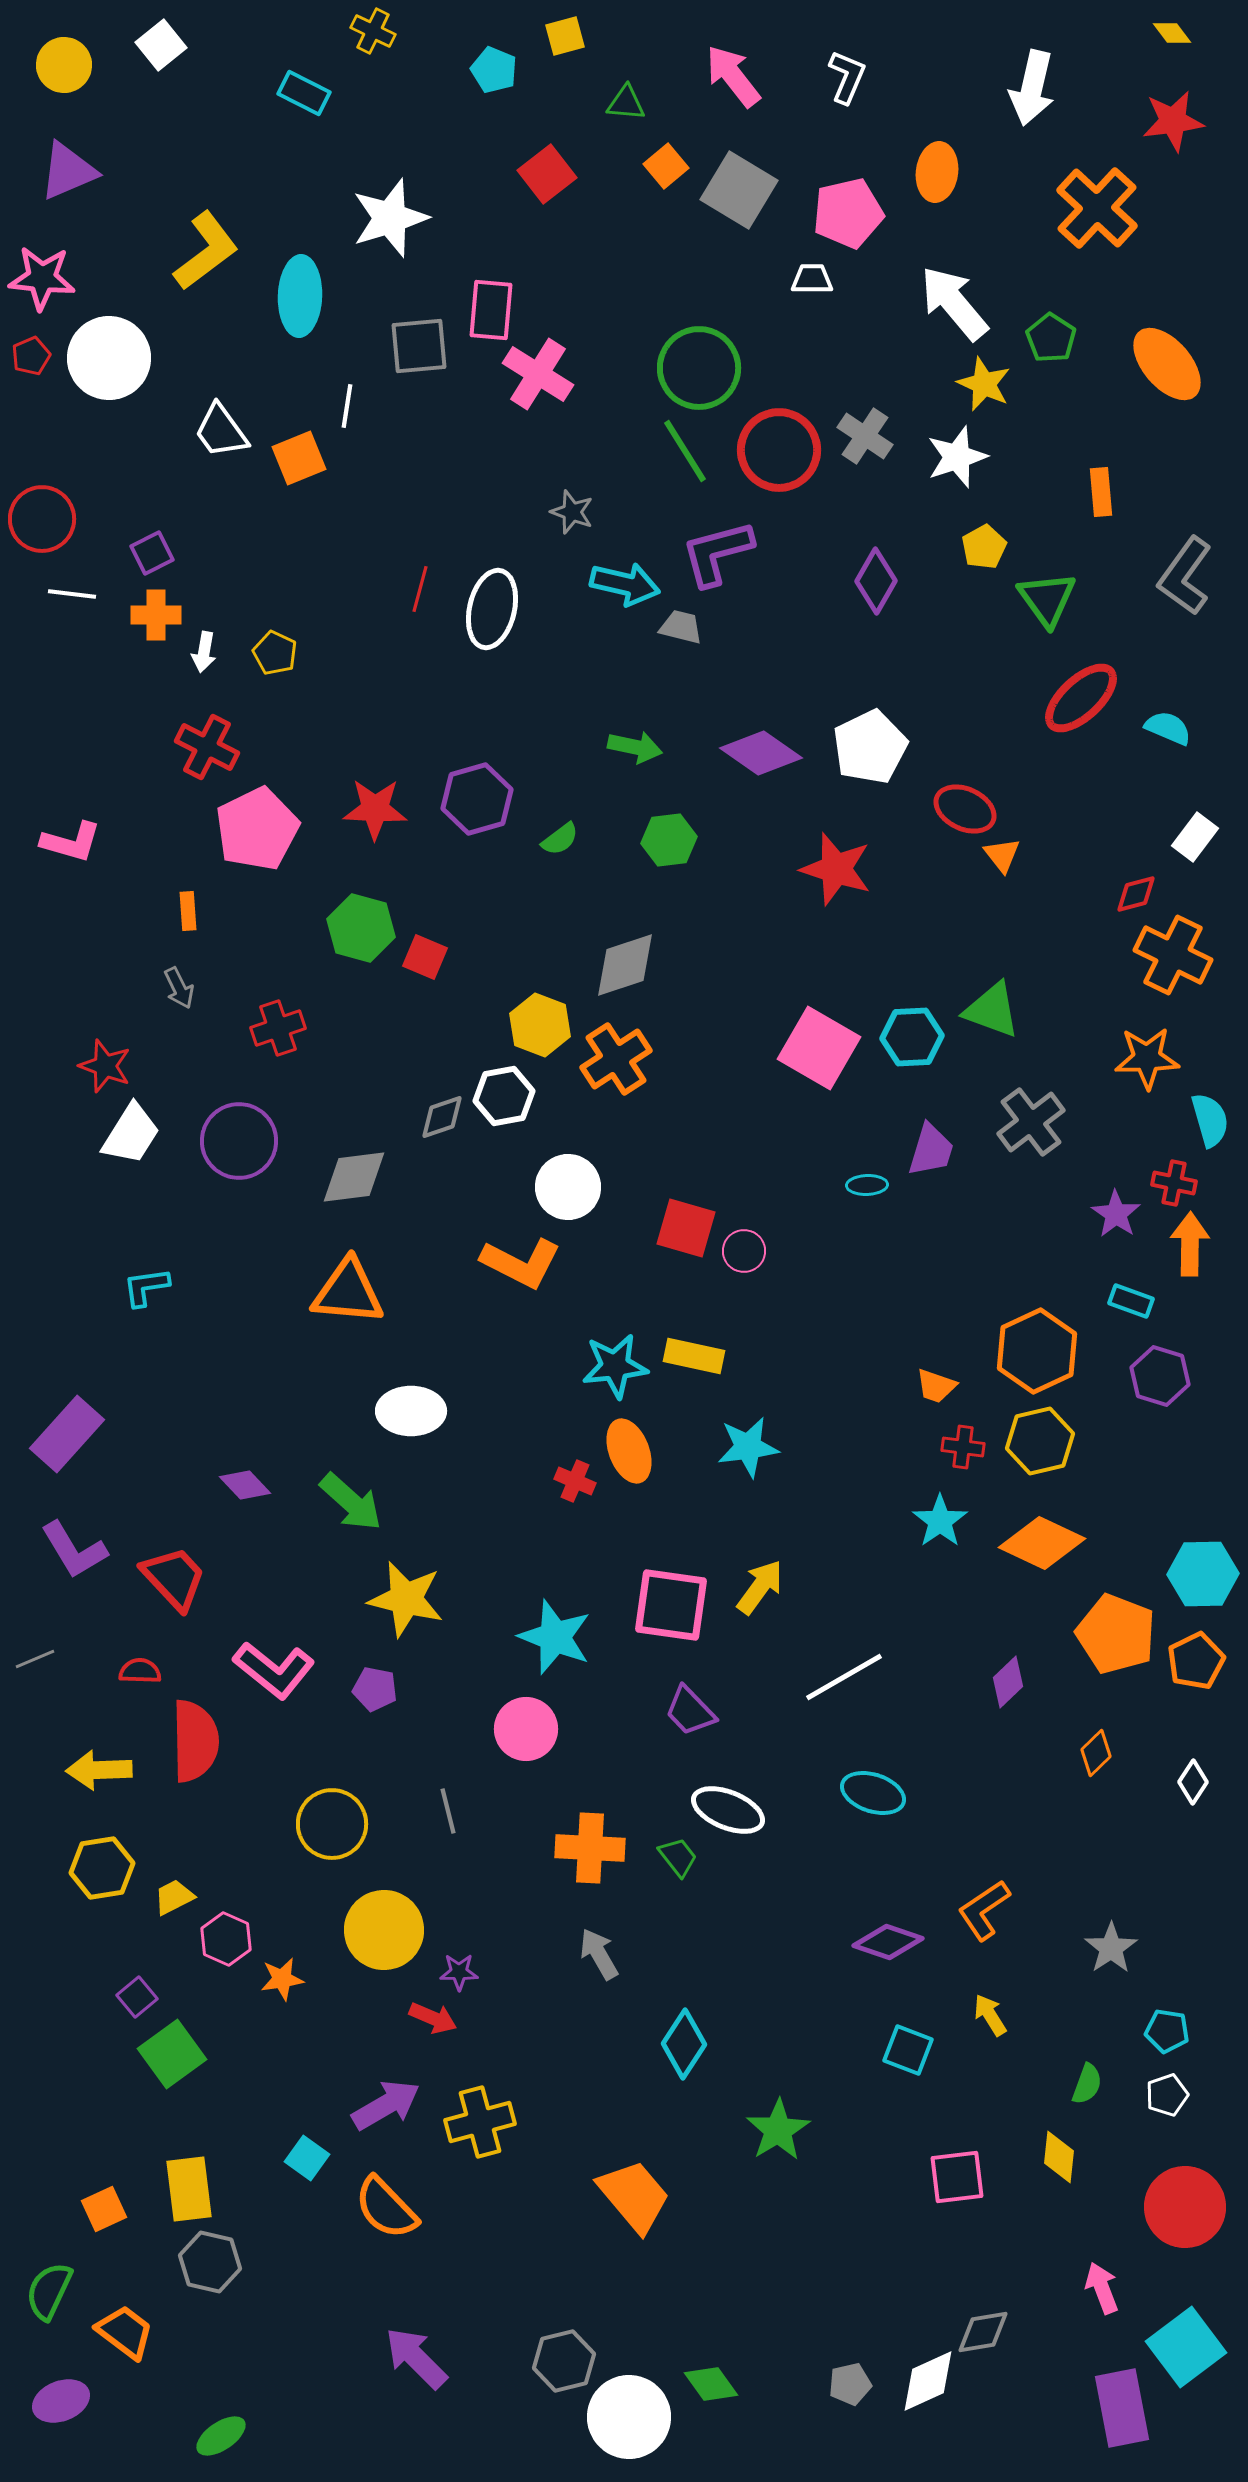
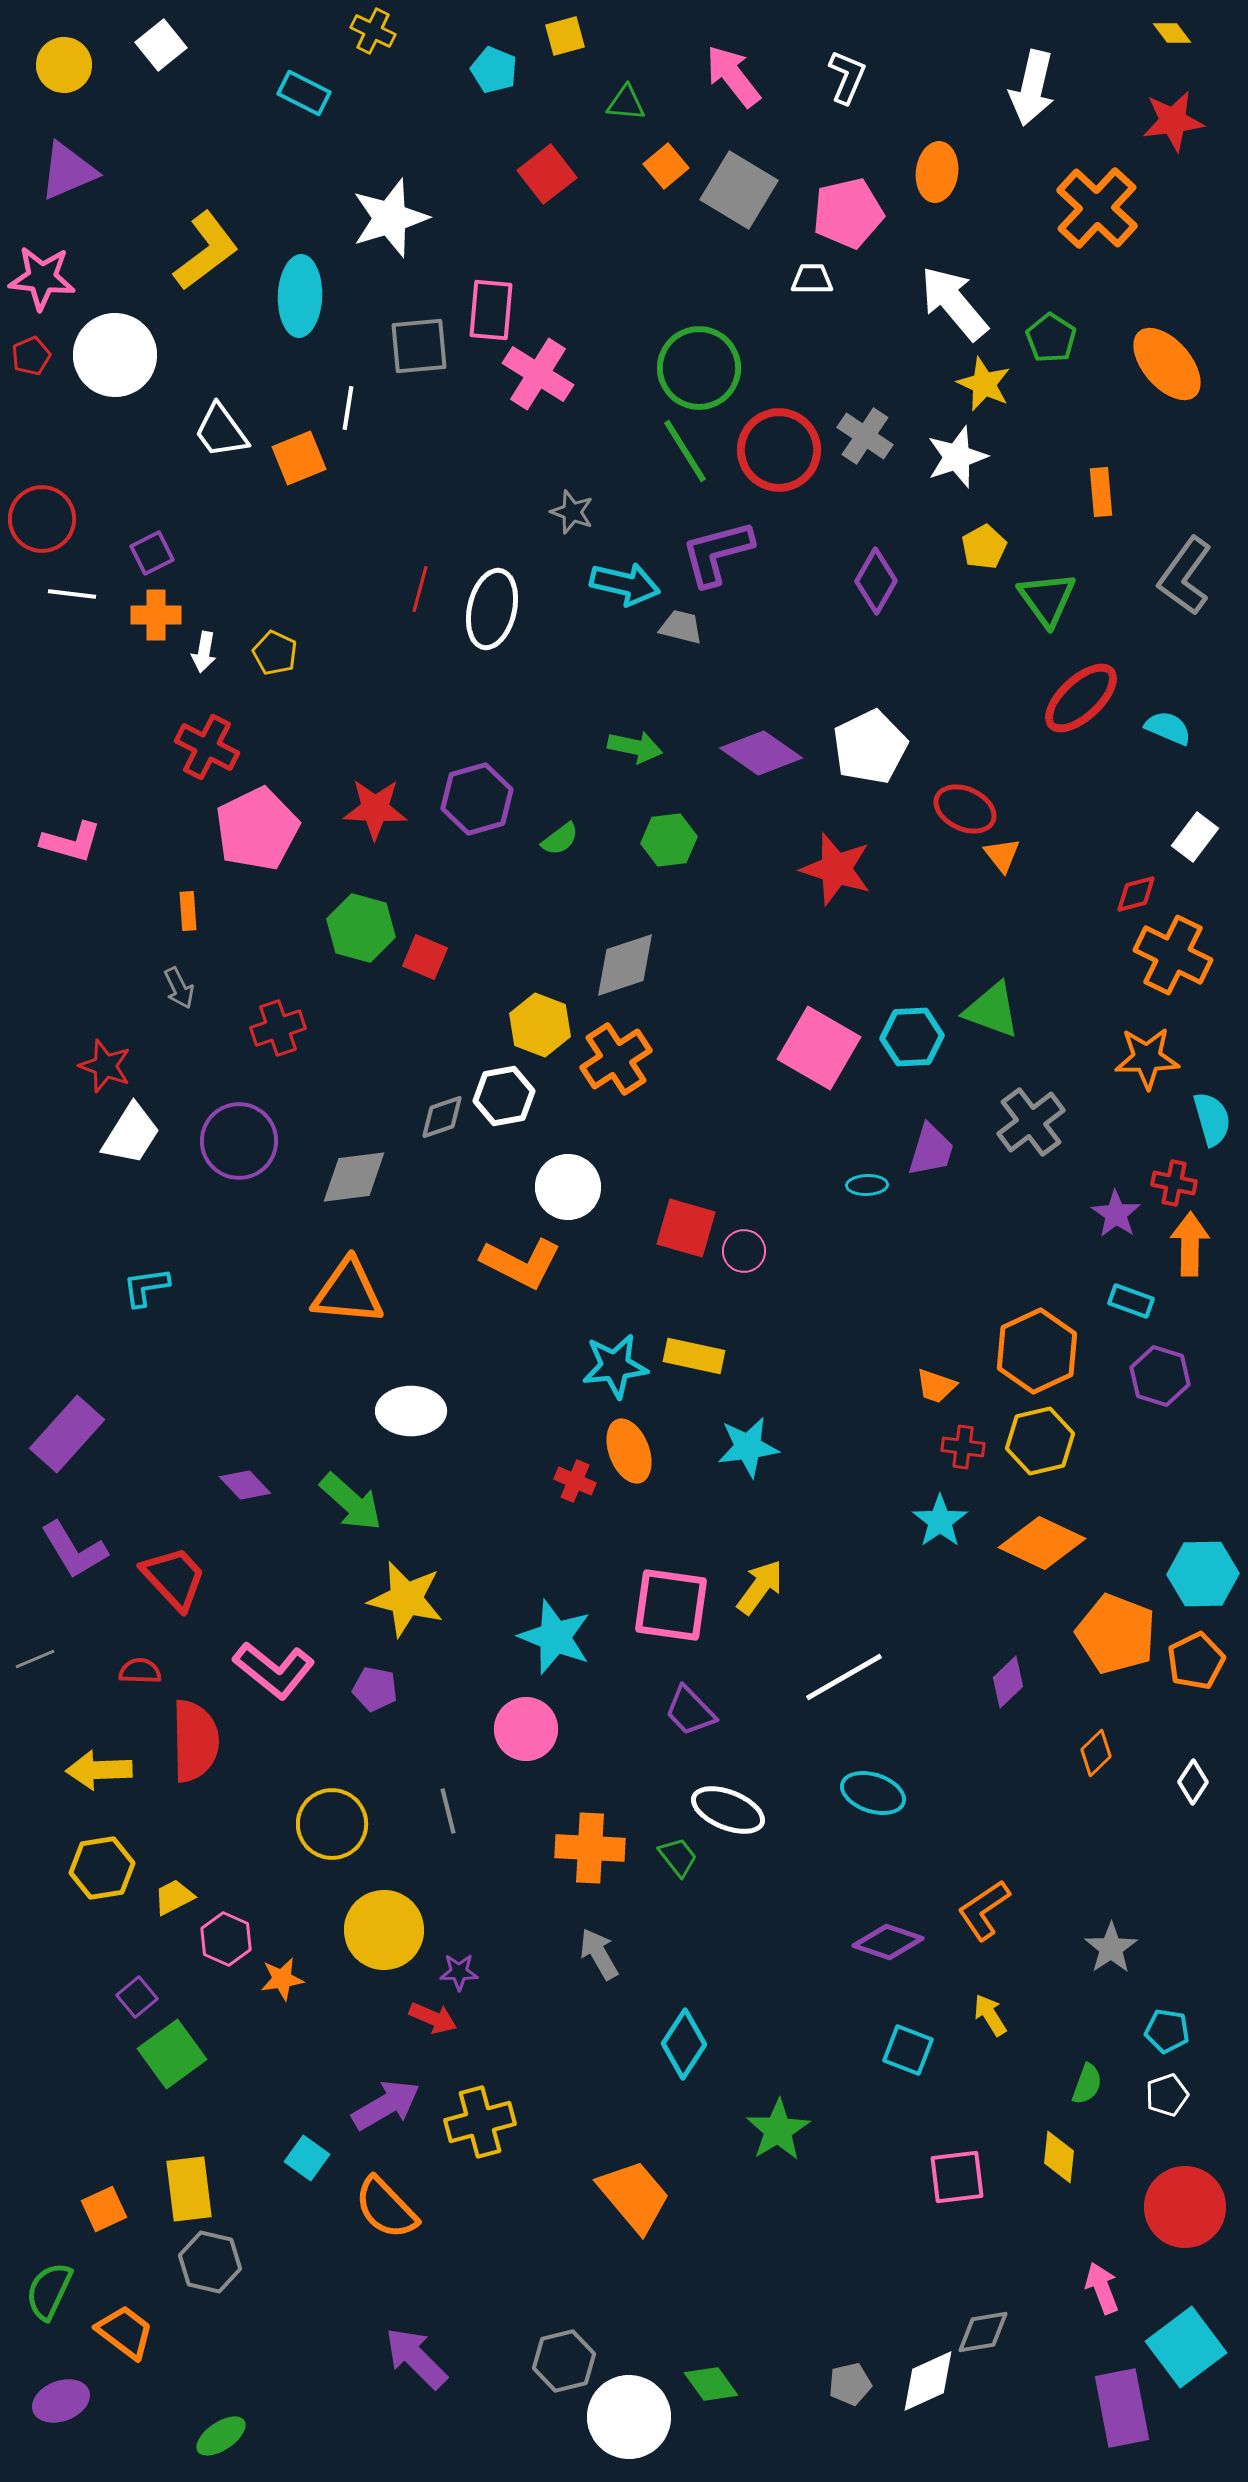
white circle at (109, 358): moved 6 px right, 3 px up
white line at (347, 406): moved 1 px right, 2 px down
cyan semicircle at (1210, 1120): moved 2 px right, 1 px up
